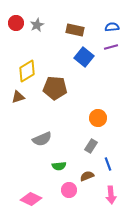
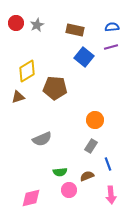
orange circle: moved 3 px left, 2 px down
green semicircle: moved 1 px right, 6 px down
pink diamond: moved 1 px up; rotated 40 degrees counterclockwise
